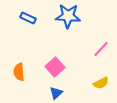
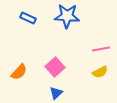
blue star: moved 1 px left
pink line: rotated 36 degrees clockwise
orange semicircle: rotated 132 degrees counterclockwise
yellow semicircle: moved 1 px left, 11 px up
